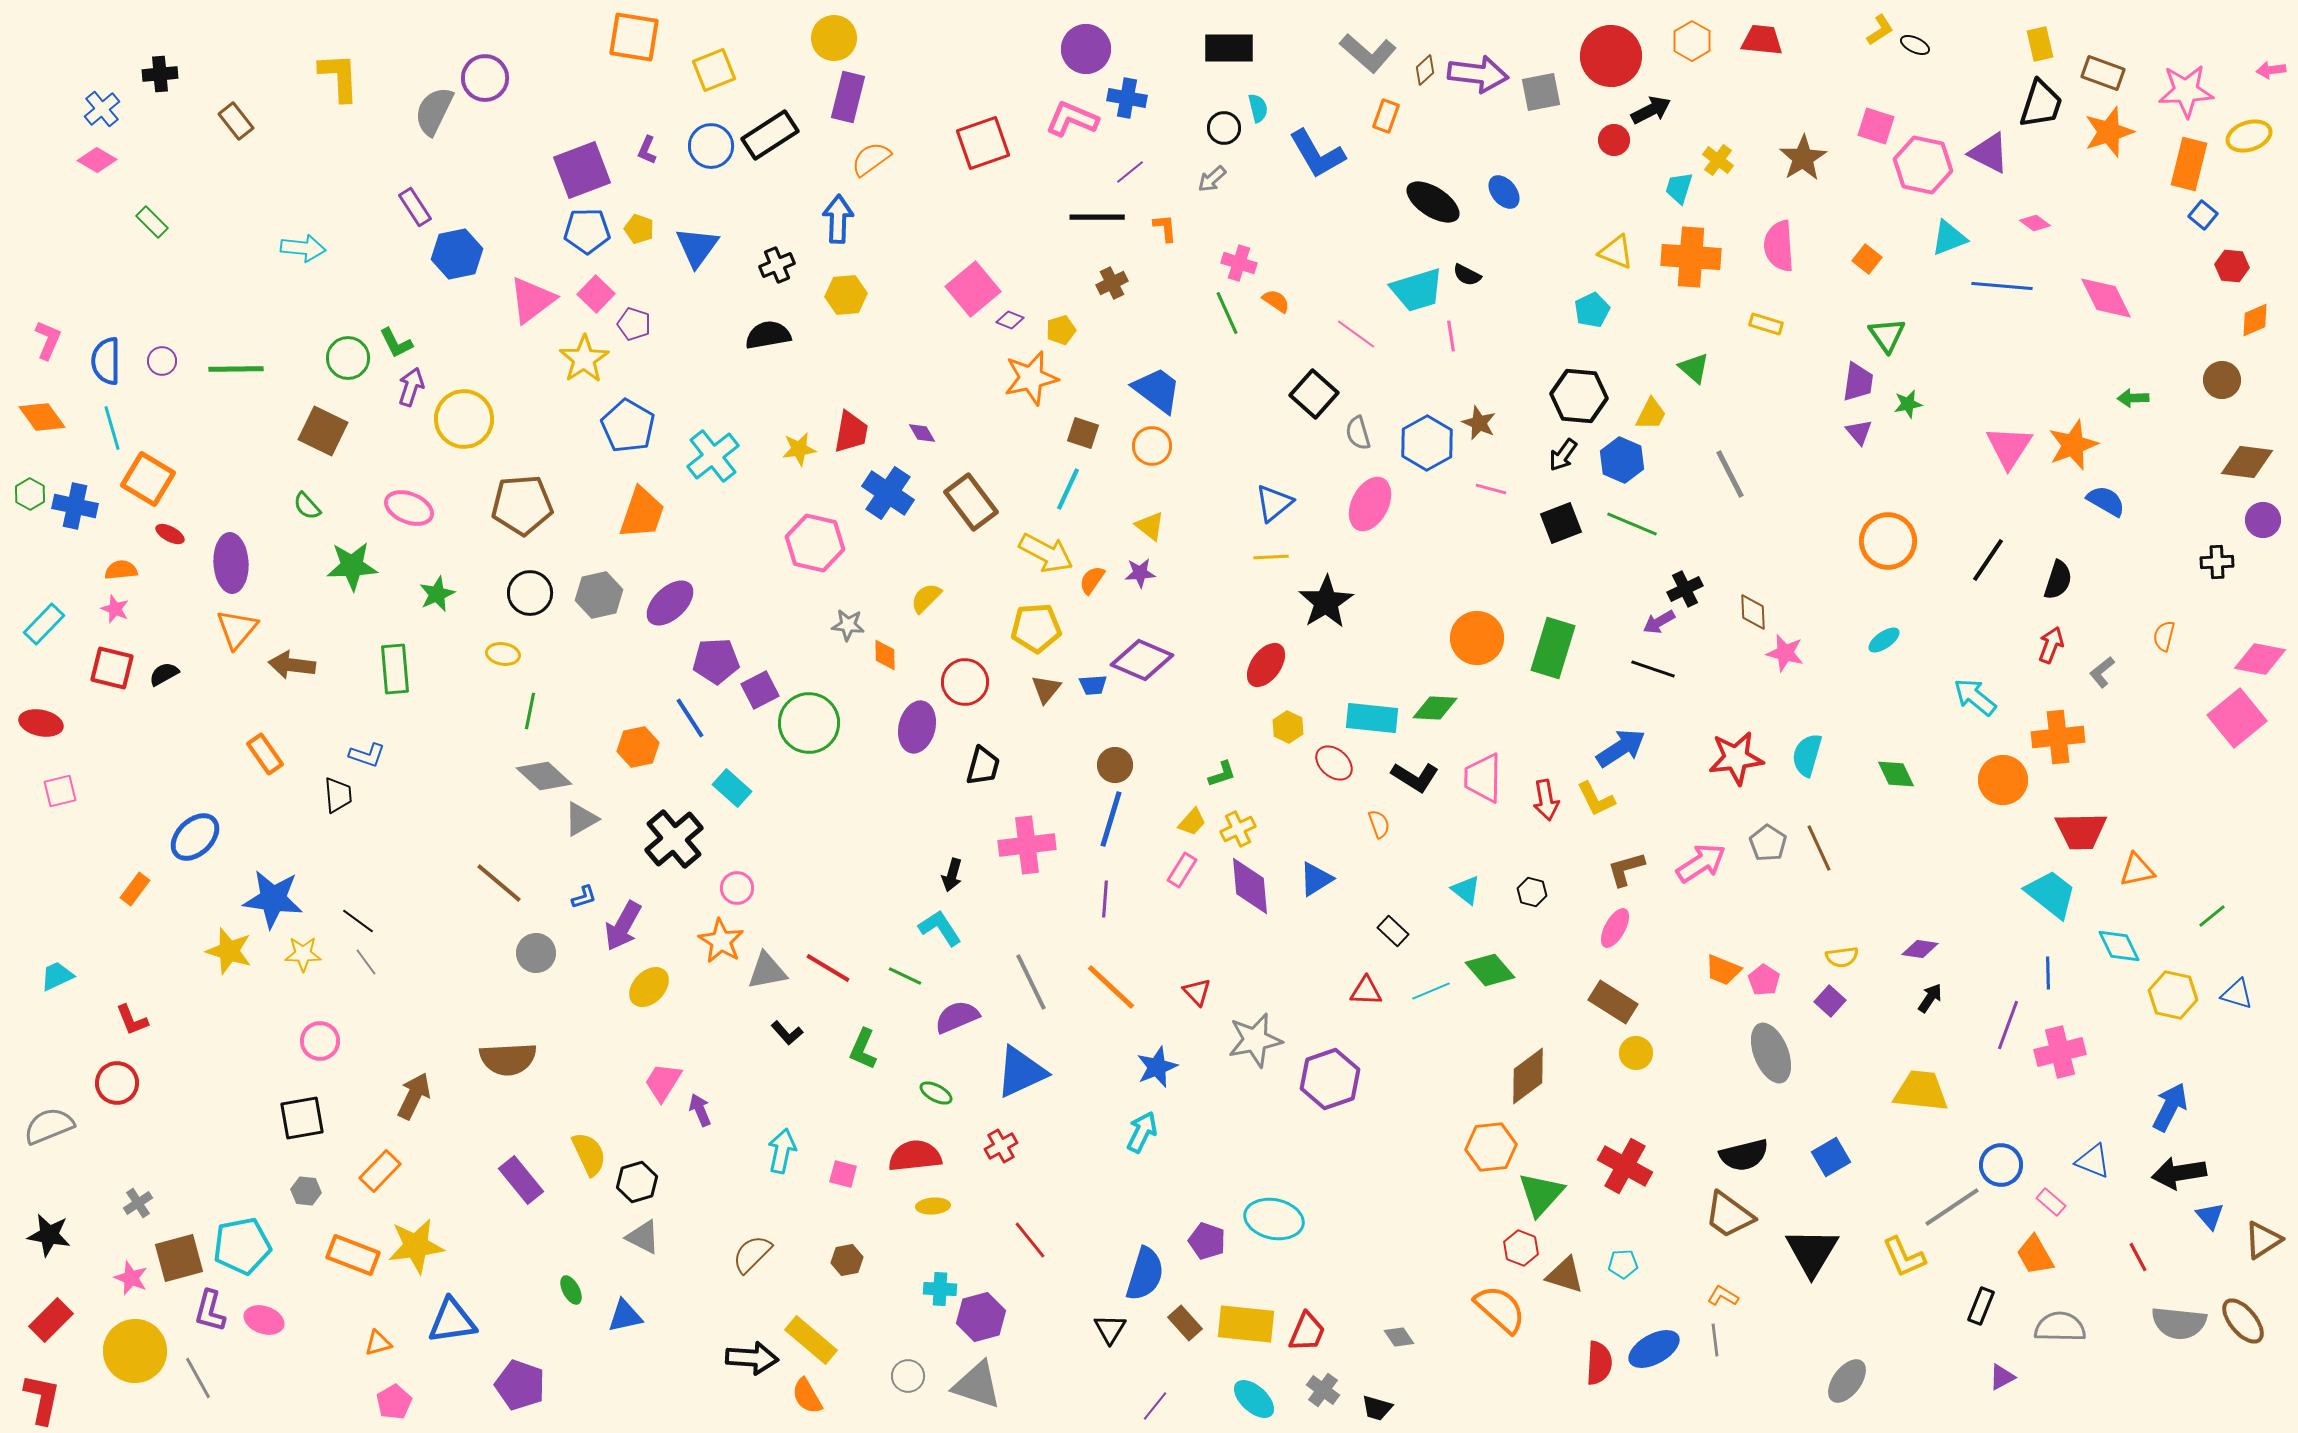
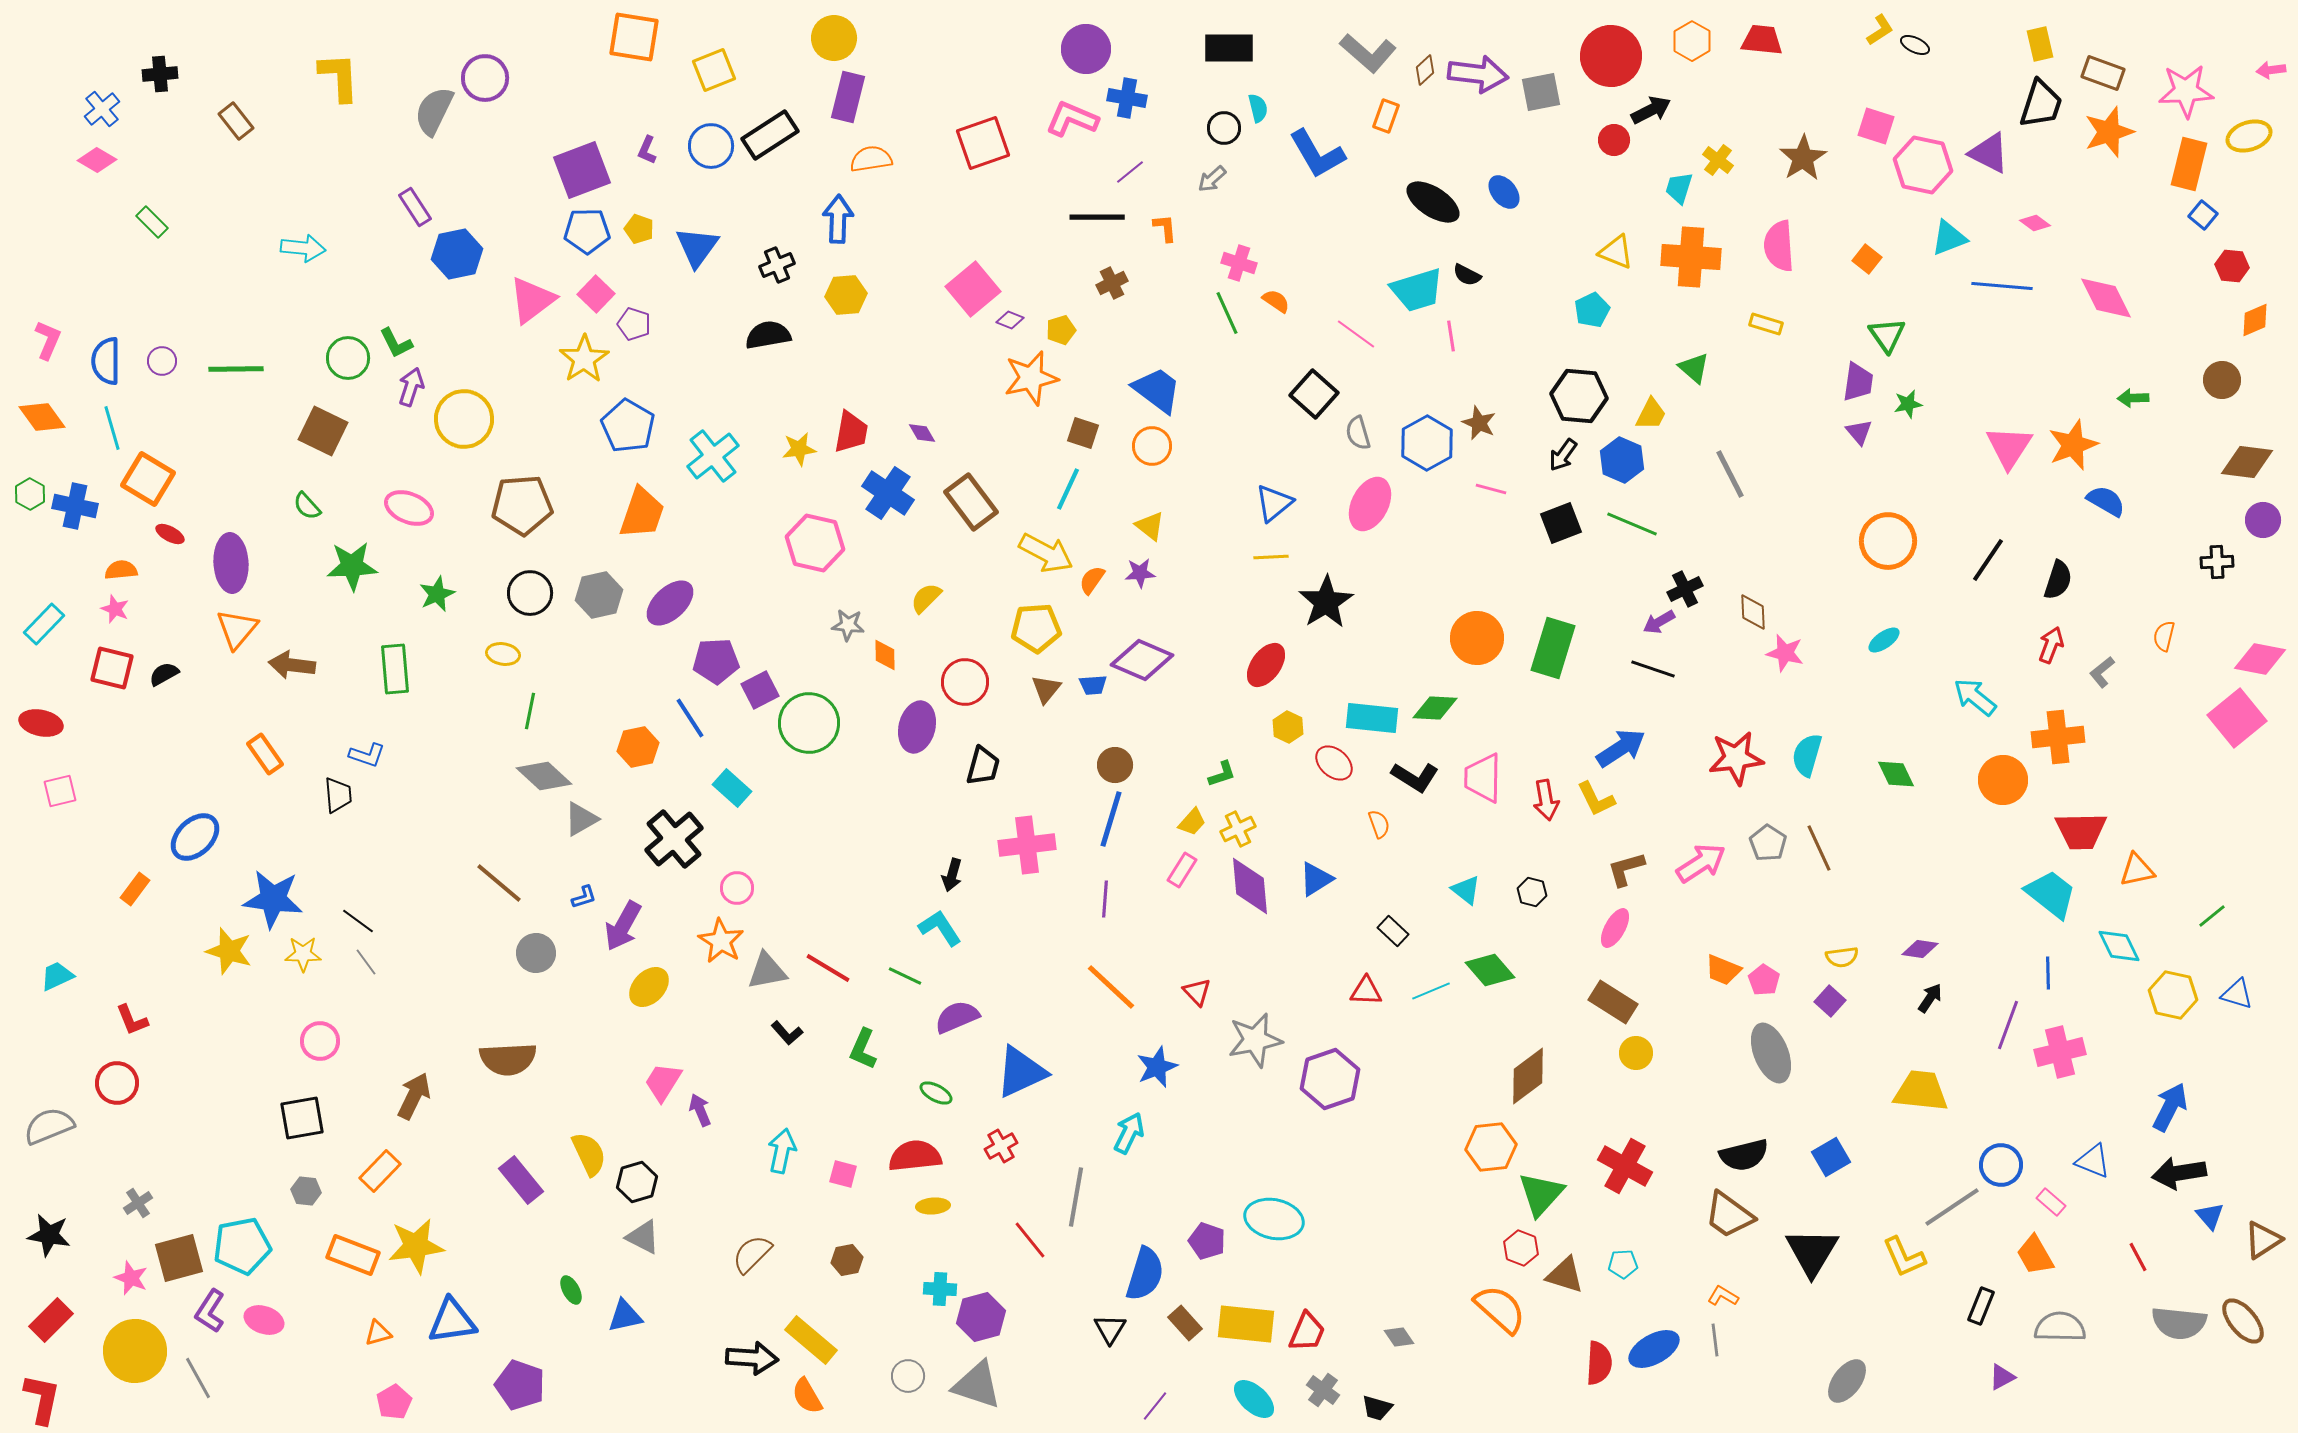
orange semicircle at (871, 159): rotated 27 degrees clockwise
gray line at (1031, 982): moved 45 px right, 215 px down; rotated 36 degrees clockwise
cyan arrow at (1142, 1132): moved 13 px left, 1 px down
purple L-shape at (210, 1311): rotated 18 degrees clockwise
orange triangle at (378, 1343): moved 10 px up
